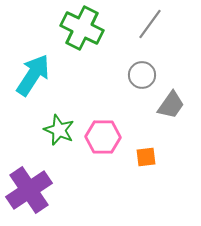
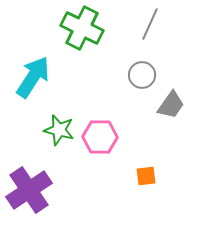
gray line: rotated 12 degrees counterclockwise
cyan arrow: moved 2 px down
green star: rotated 8 degrees counterclockwise
pink hexagon: moved 3 px left
orange square: moved 19 px down
